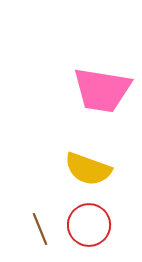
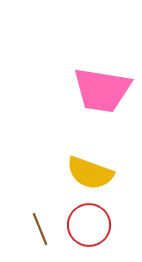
yellow semicircle: moved 2 px right, 4 px down
